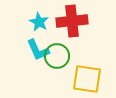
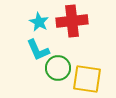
green circle: moved 1 px right, 12 px down
